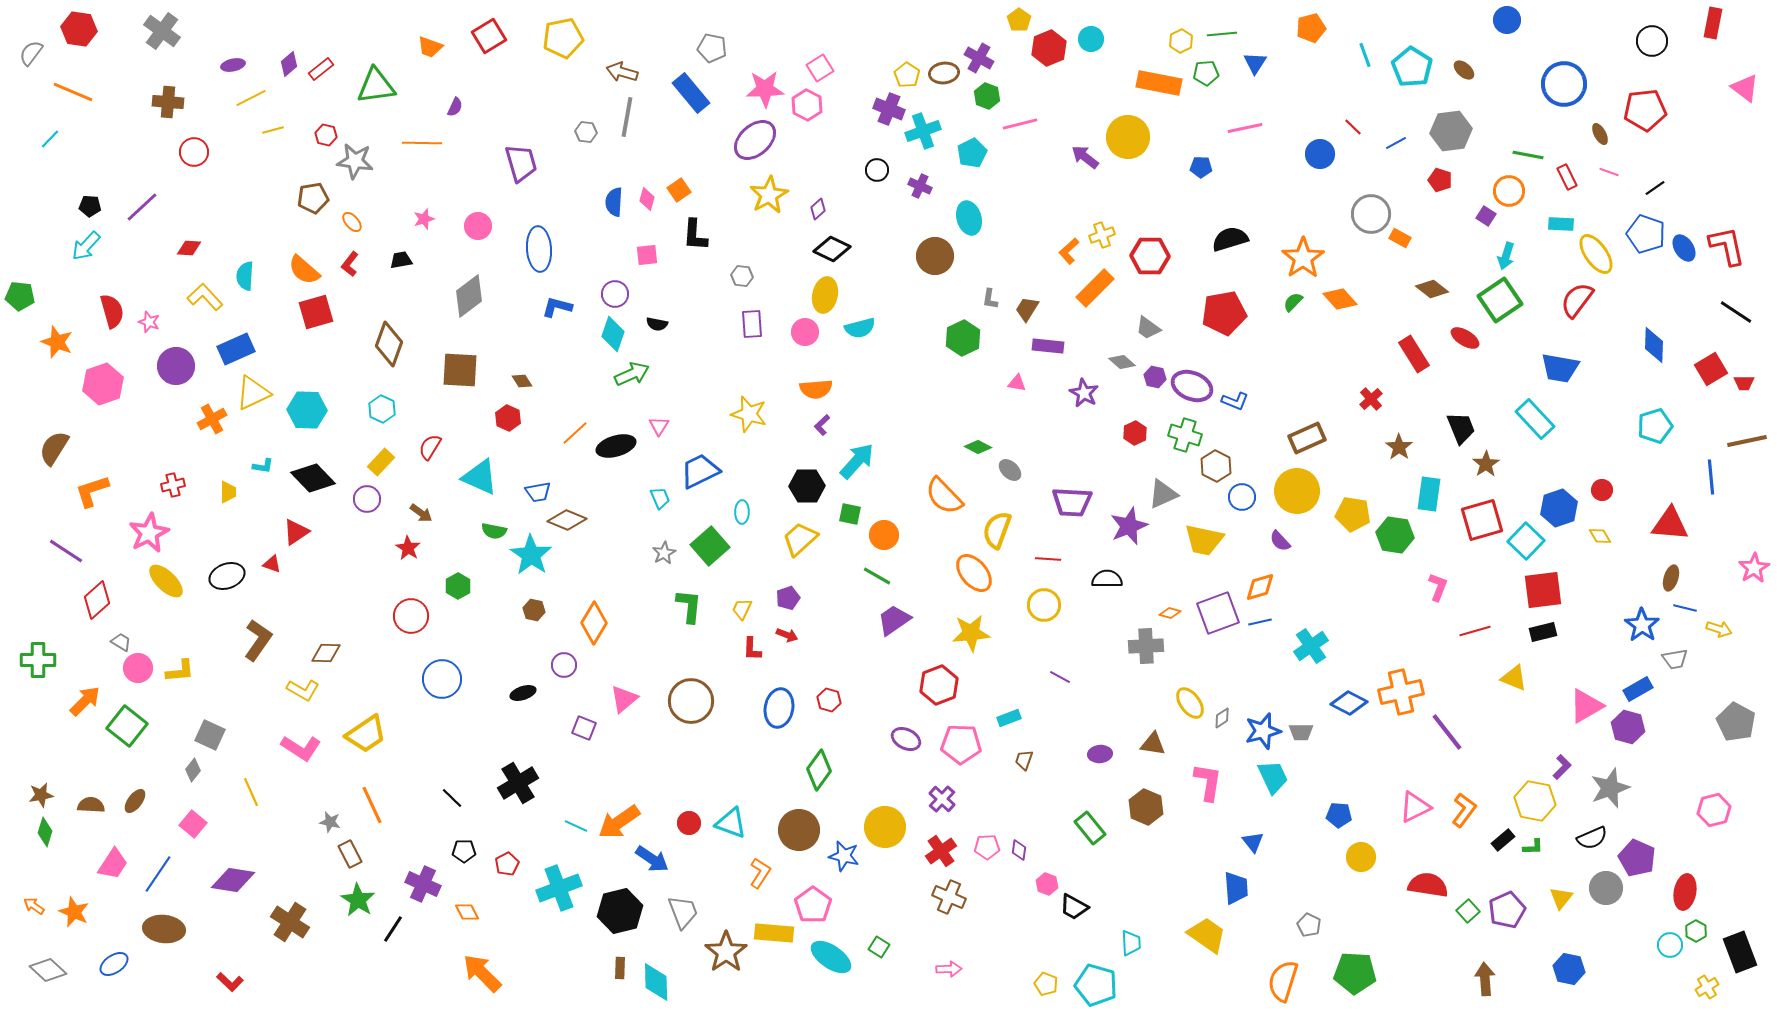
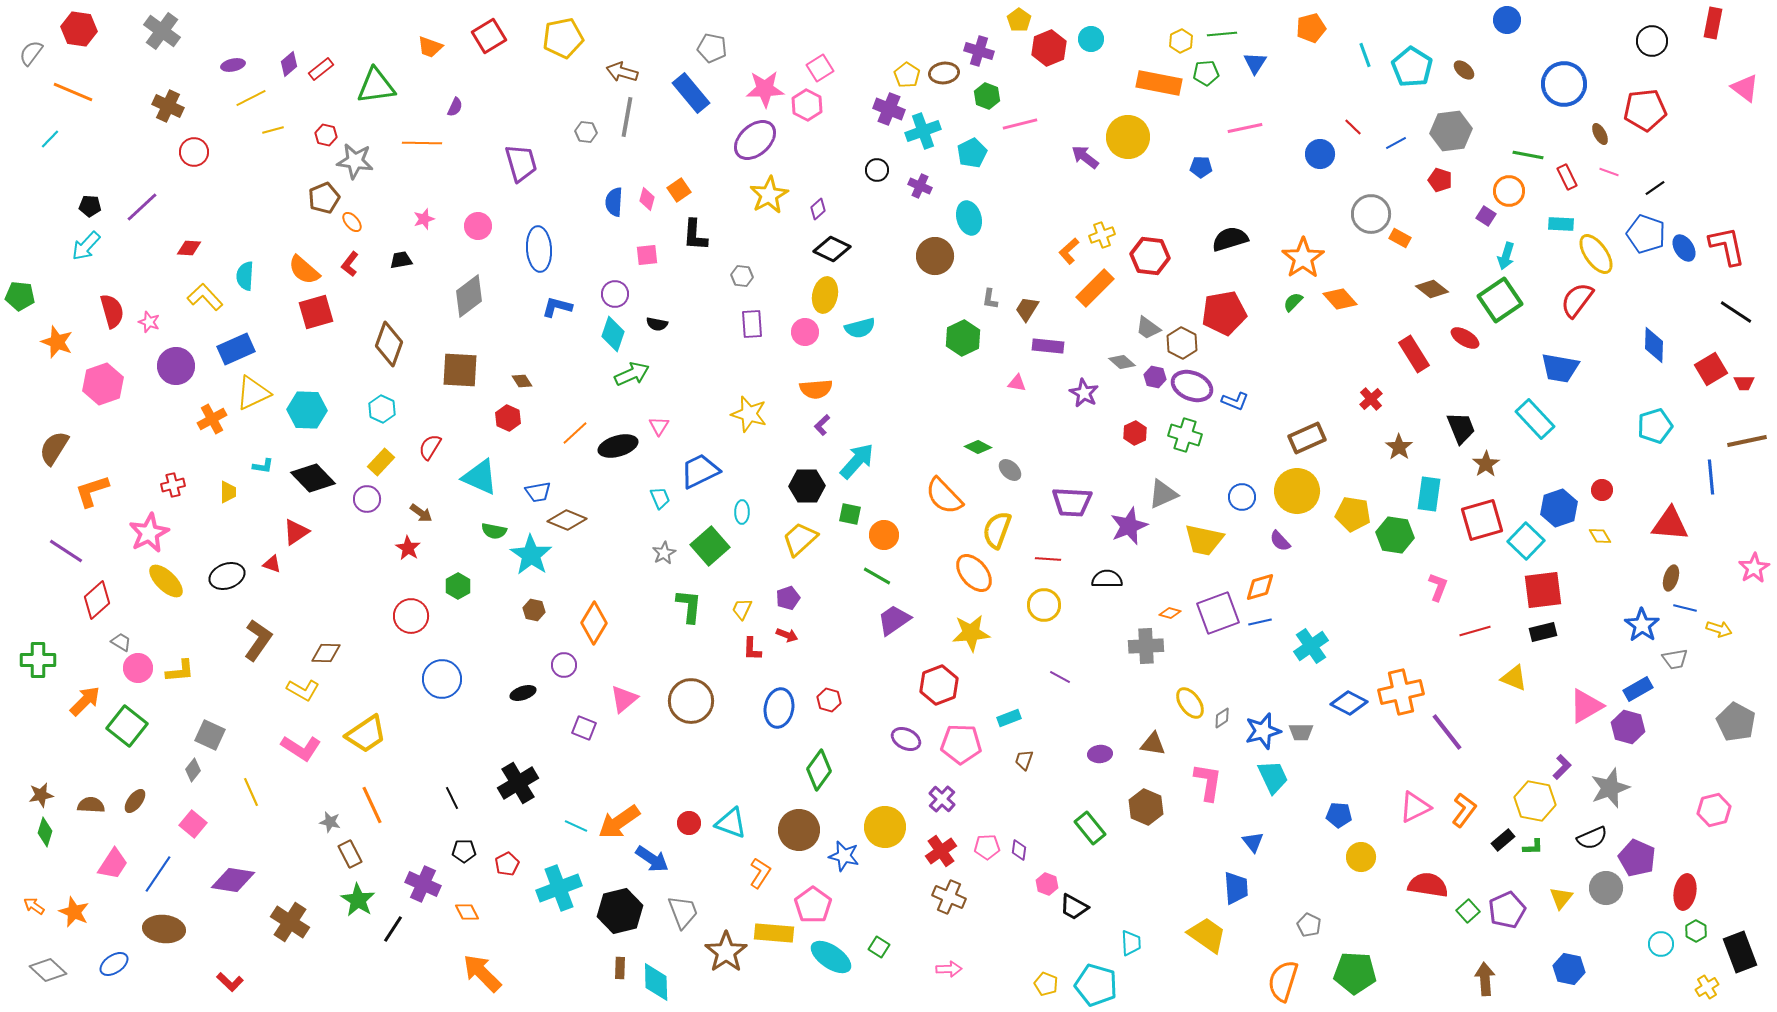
purple cross at (979, 58): moved 7 px up; rotated 12 degrees counterclockwise
brown cross at (168, 102): moved 4 px down; rotated 20 degrees clockwise
brown pentagon at (313, 198): moved 11 px right; rotated 12 degrees counterclockwise
red hexagon at (1150, 256): rotated 6 degrees clockwise
black ellipse at (616, 446): moved 2 px right
brown hexagon at (1216, 466): moved 34 px left, 123 px up
black line at (452, 798): rotated 20 degrees clockwise
cyan circle at (1670, 945): moved 9 px left, 1 px up
